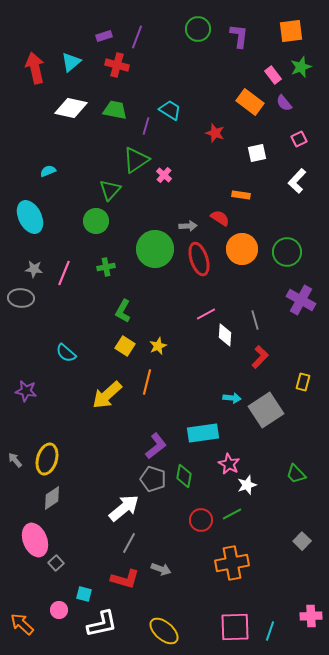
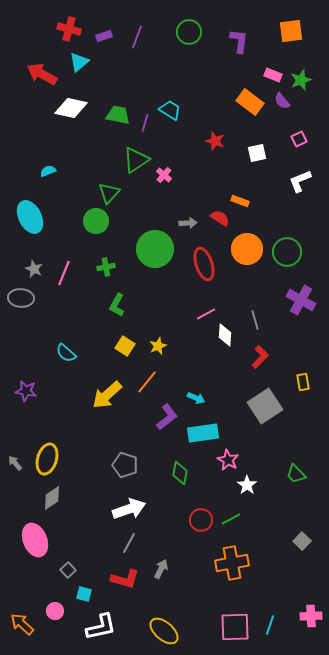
green circle at (198, 29): moved 9 px left, 3 px down
purple L-shape at (239, 36): moved 5 px down
cyan triangle at (71, 62): moved 8 px right
red cross at (117, 65): moved 48 px left, 36 px up
green star at (301, 67): moved 13 px down
red arrow at (35, 68): moved 7 px right, 6 px down; rotated 48 degrees counterclockwise
pink rectangle at (273, 75): rotated 30 degrees counterclockwise
purple semicircle at (284, 103): moved 2 px left, 2 px up
green trapezoid at (115, 110): moved 3 px right, 5 px down
purple line at (146, 126): moved 1 px left, 3 px up
red star at (215, 133): moved 8 px down
white L-shape at (297, 181): moved 3 px right; rotated 25 degrees clockwise
green triangle at (110, 190): moved 1 px left, 3 px down
orange rectangle at (241, 195): moved 1 px left, 6 px down; rotated 12 degrees clockwise
gray arrow at (188, 226): moved 3 px up
orange circle at (242, 249): moved 5 px right
red ellipse at (199, 259): moved 5 px right, 5 px down
gray star at (34, 269): rotated 18 degrees clockwise
green L-shape at (123, 311): moved 6 px left, 6 px up
orange line at (147, 382): rotated 25 degrees clockwise
yellow rectangle at (303, 382): rotated 24 degrees counterclockwise
cyan arrow at (232, 398): moved 36 px left; rotated 18 degrees clockwise
gray square at (266, 410): moved 1 px left, 4 px up
purple L-shape at (156, 446): moved 11 px right, 29 px up
gray arrow at (15, 460): moved 3 px down
pink star at (229, 464): moved 1 px left, 4 px up
green diamond at (184, 476): moved 4 px left, 3 px up
gray pentagon at (153, 479): moved 28 px left, 14 px up
white star at (247, 485): rotated 18 degrees counterclockwise
white arrow at (124, 508): moved 5 px right, 1 px down; rotated 20 degrees clockwise
green line at (232, 514): moved 1 px left, 5 px down
gray square at (56, 563): moved 12 px right, 7 px down
gray arrow at (161, 569): rotated 84 degrees counterclockwise
pink circle at (59, 610): moved 4 px left, 1 px down
white L-shape at (102, 624): moved 1 px left, 3 px down
cyan line at (270, 631): moved 6 px up
